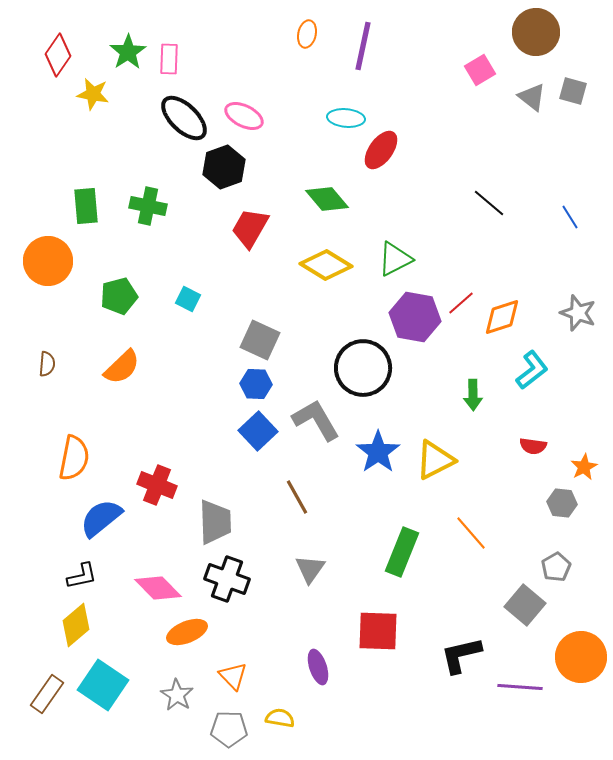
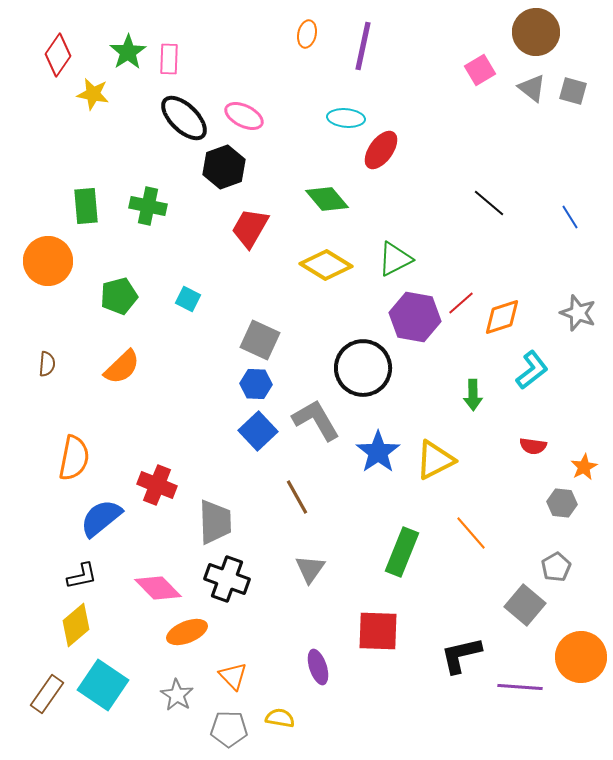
gray triangle at (532, 97): moved 9 px up
